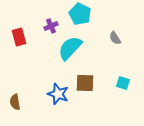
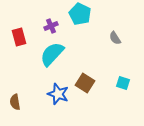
cyan semicircle: moved 18 px left, 6 px down
brown square: rotated 30 degrees clockwise
